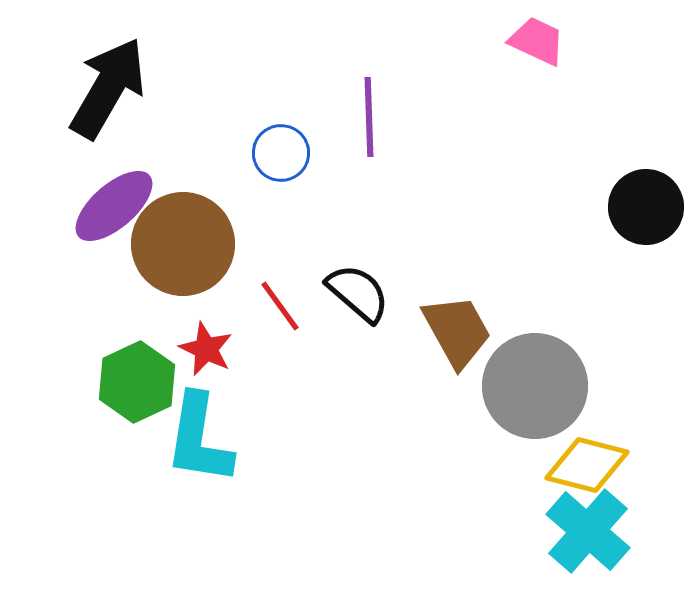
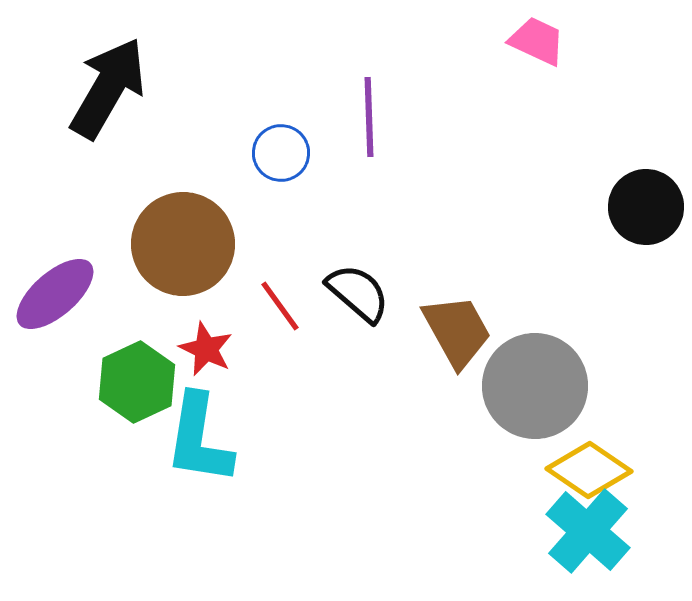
purple ellipse: moved 59 px left, 88 px down
yellow diamond: moved 2 px right, 5 px down; rotated 20 degrees clockwise
